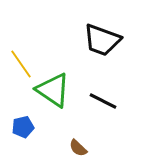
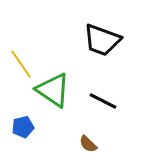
brown semicircle: moved 10 px right, 4 px up
